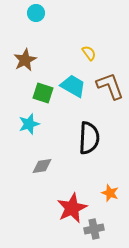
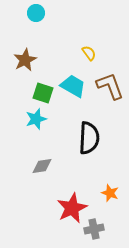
cyan star: moved 7 px right, 5 px up
